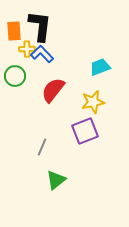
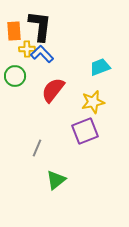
gray line: moved 5 px left, 1 px down
